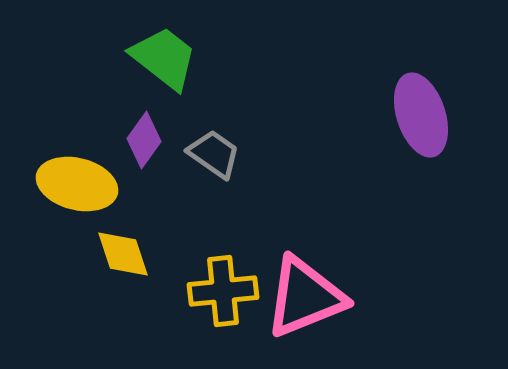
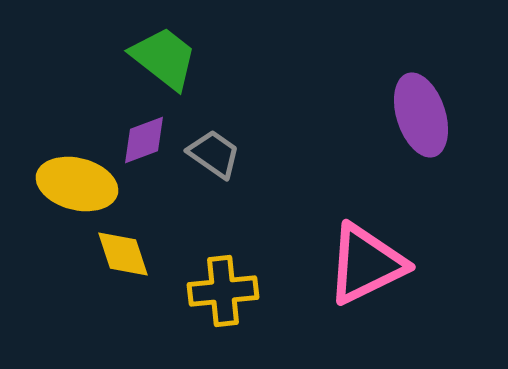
purple diamond: rotated 34 degrees clockwise
pink triangle: moved 61 px right, 33 px up; rotated 4 degrees counterclockwise
